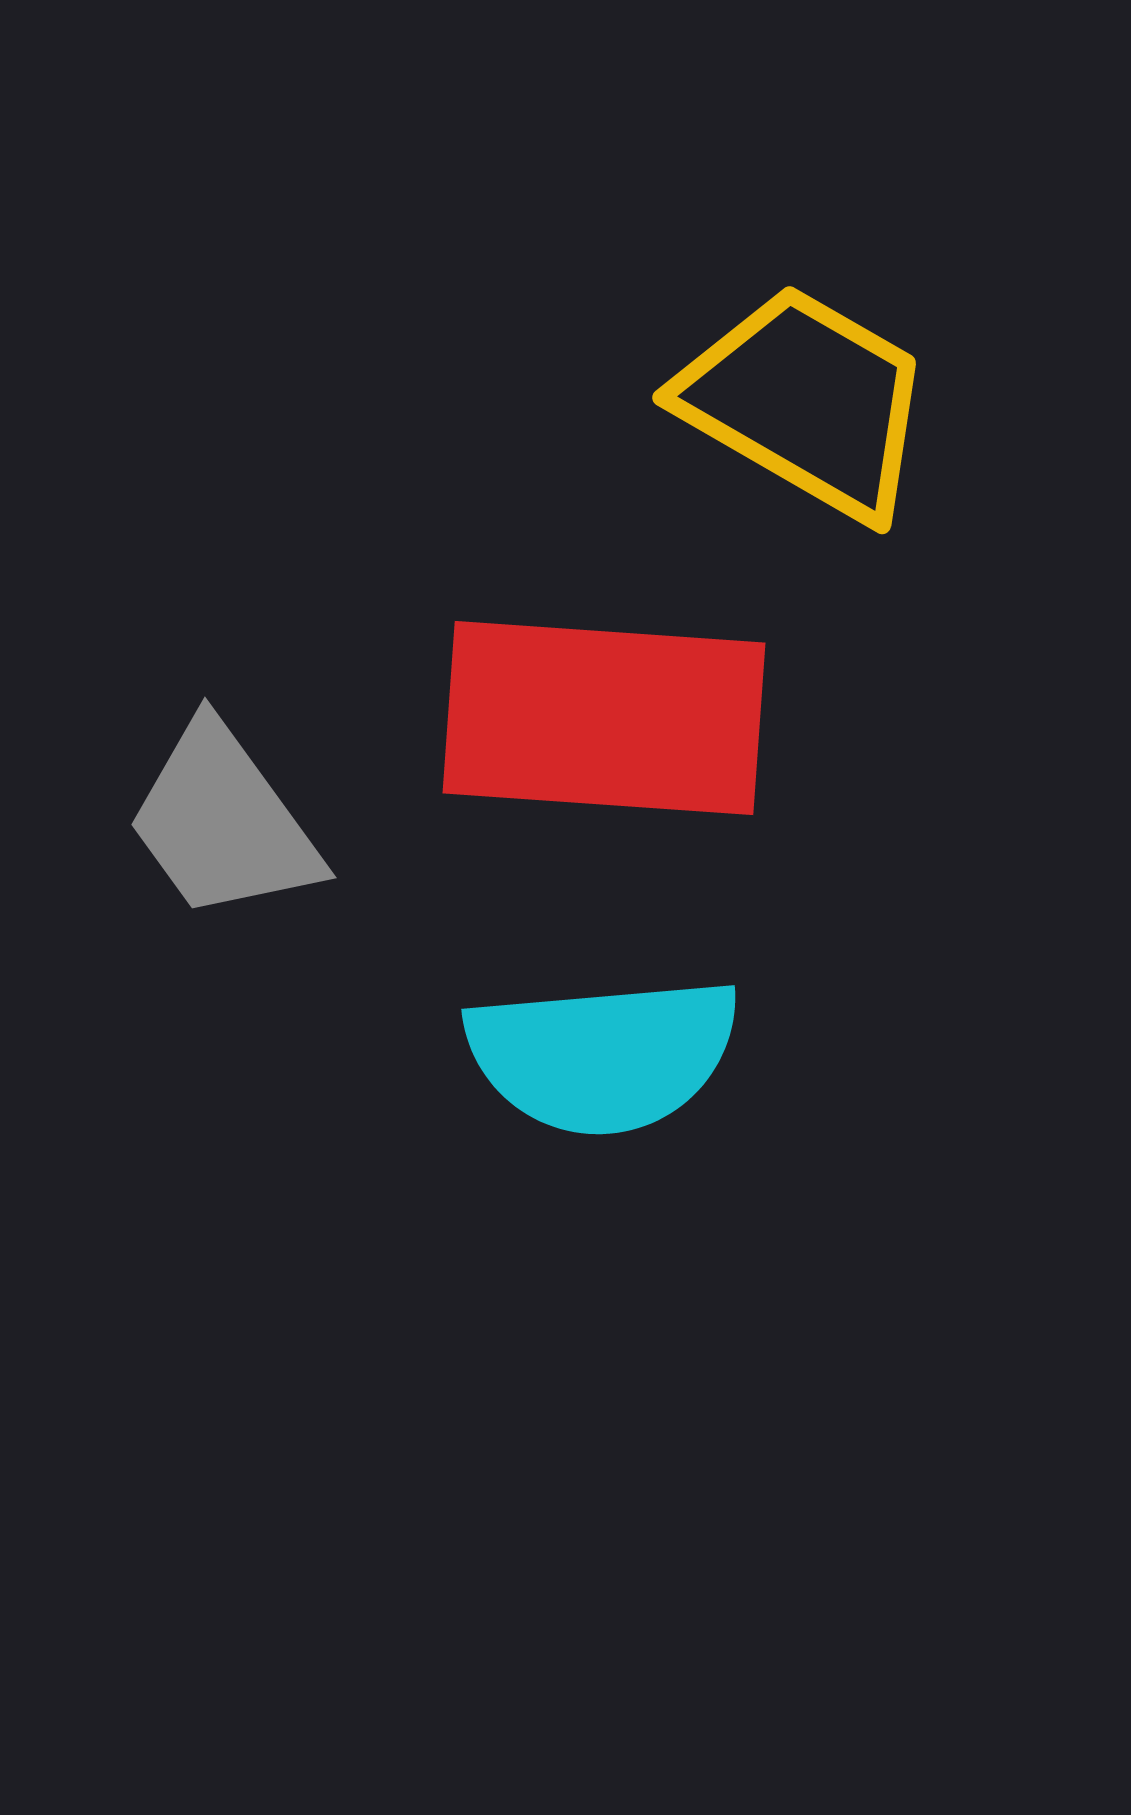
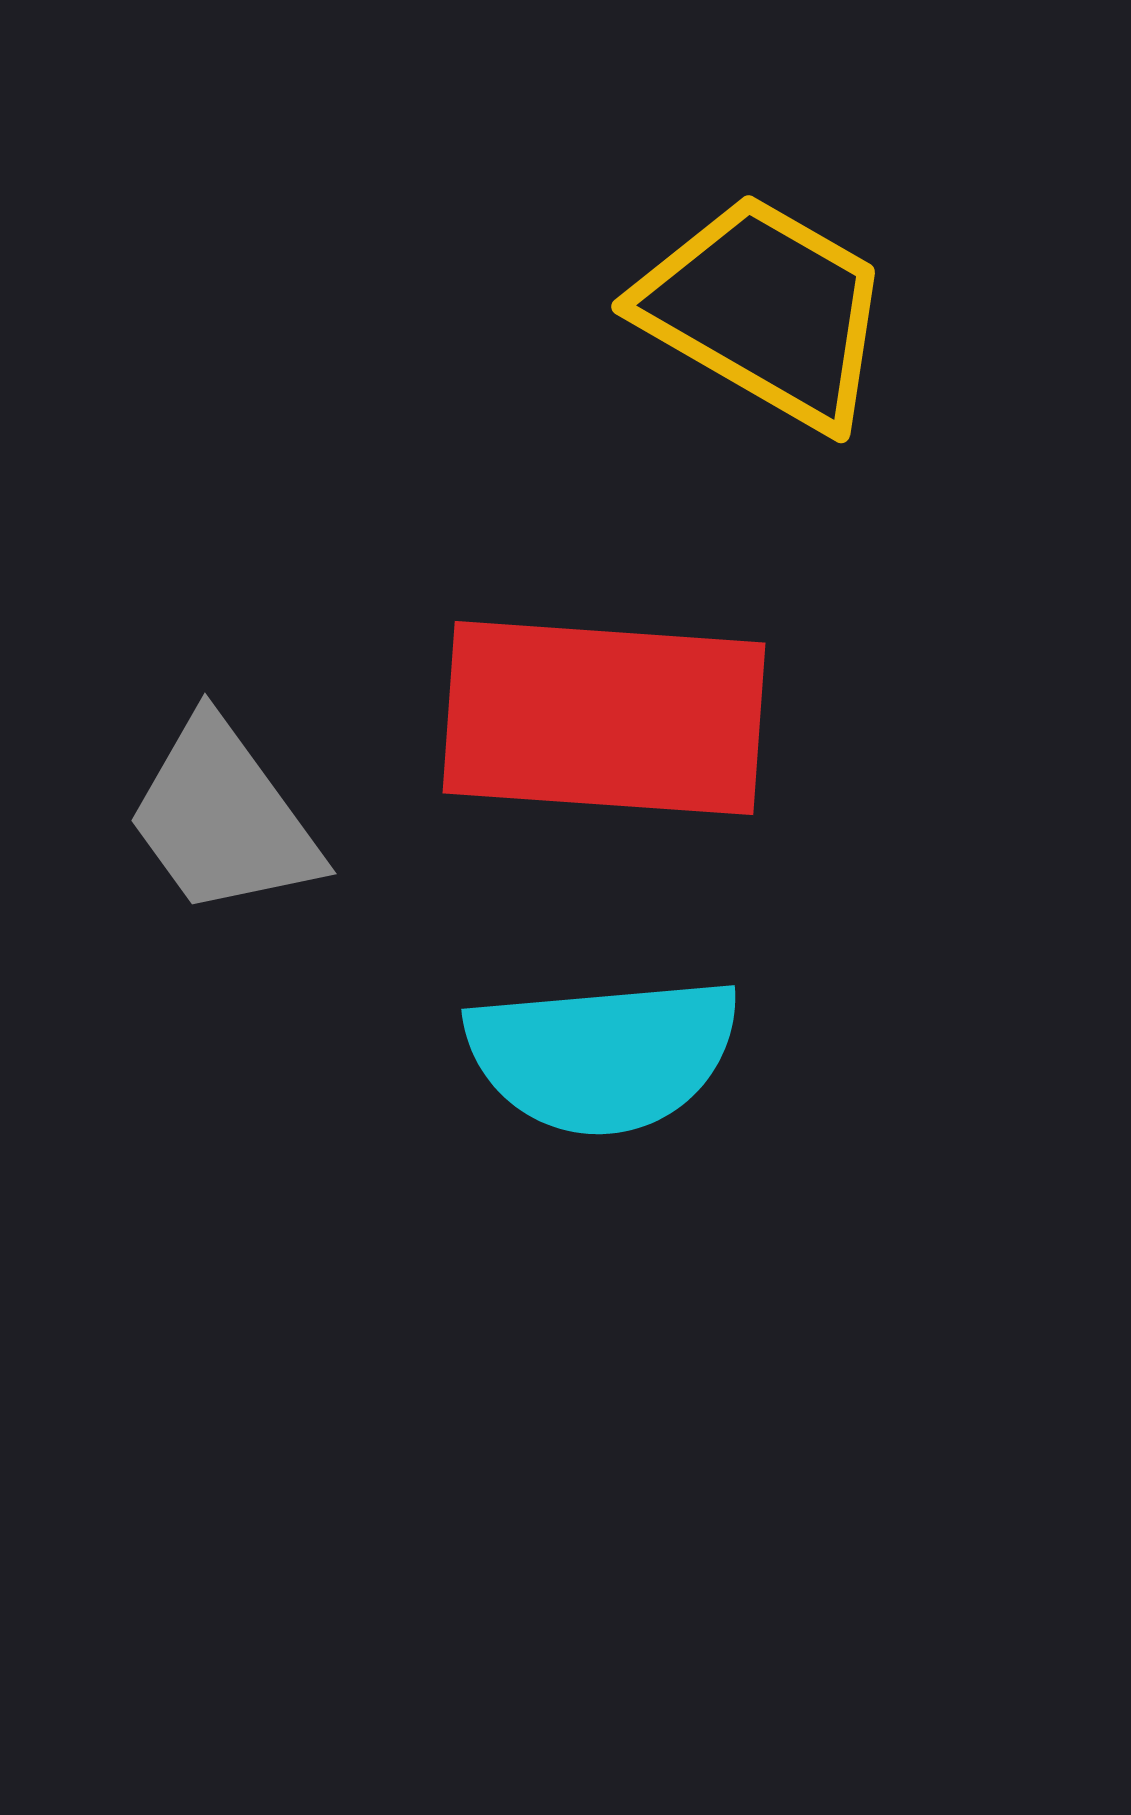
yellow trapezoid: moved 41 px left, 91 px up
gray trapezoid: moved 4 px up
